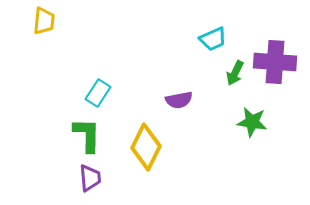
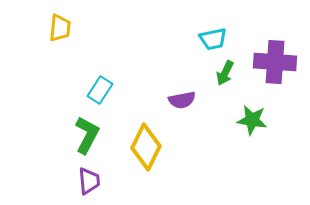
yellow trapezoid: moved 16 px right, 7 px down
cyan trapezoid: rotated 12 degrees clockwise
green arrow: moved 10 px left
cyan rectangle: moved 2 px right, 3 px up
purple semicircle: moved 3 px right
green star: moved 2 px up
green L-shape: rotated 27 degrees clockwise
purple trapezoid: moved 1 px left, 3 px down
